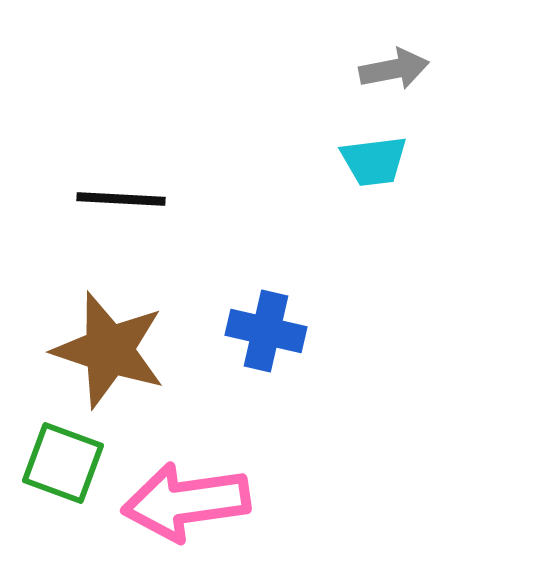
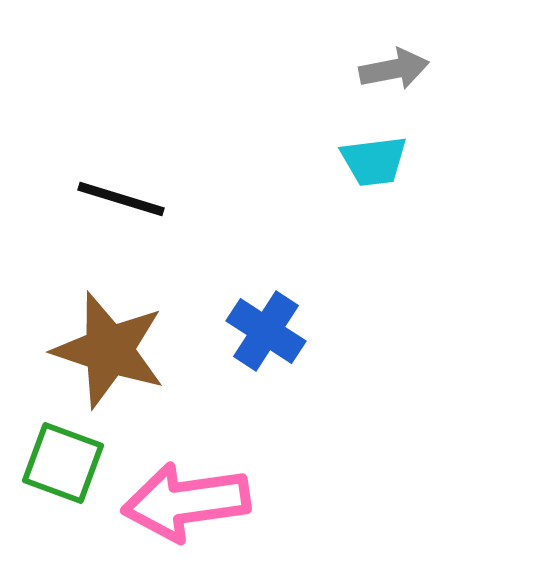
black line: rotated 14 degrees clockwise
blue cross: rotated 20 degrees clockwise
